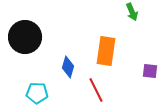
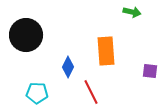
green arrow: rotated 54 degrees counterclockwise
black circle: moved 1 px right, 2 px up
orange rectangle: rotated 12 degrees counterclockwise
blue diamond: rotated 10 degrees clockwise
red line: moved 5 px left, 2 px down
